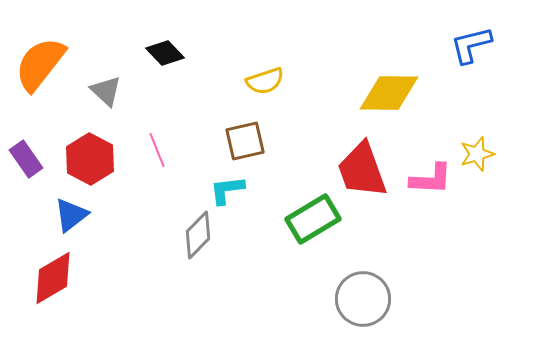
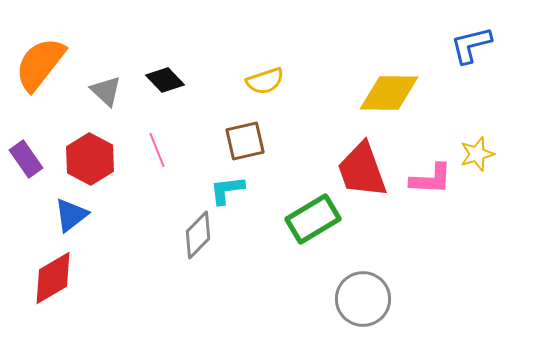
black diamond: moved 27 px down
